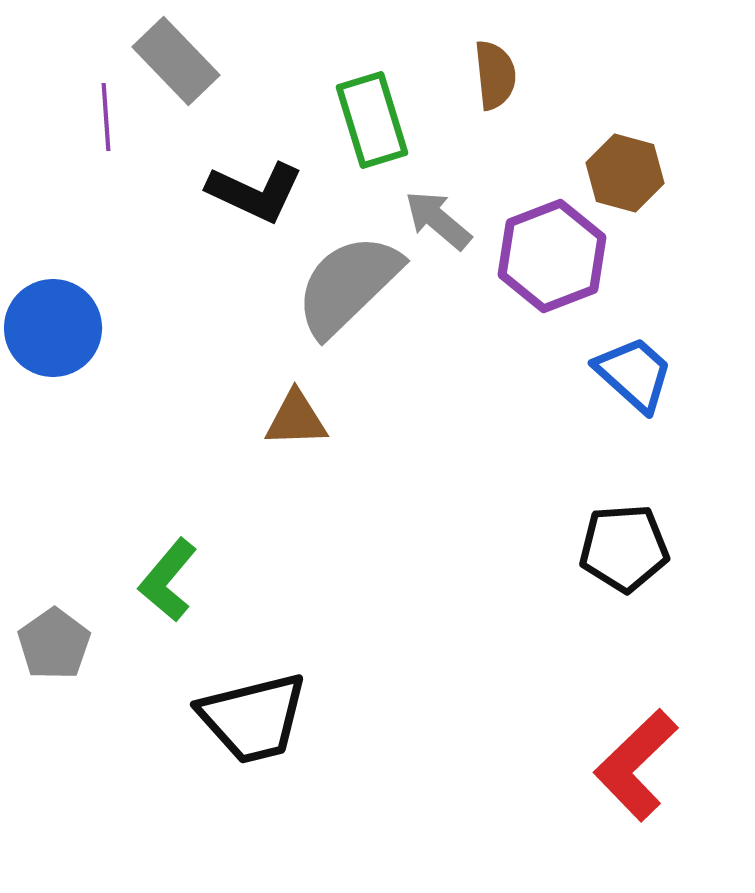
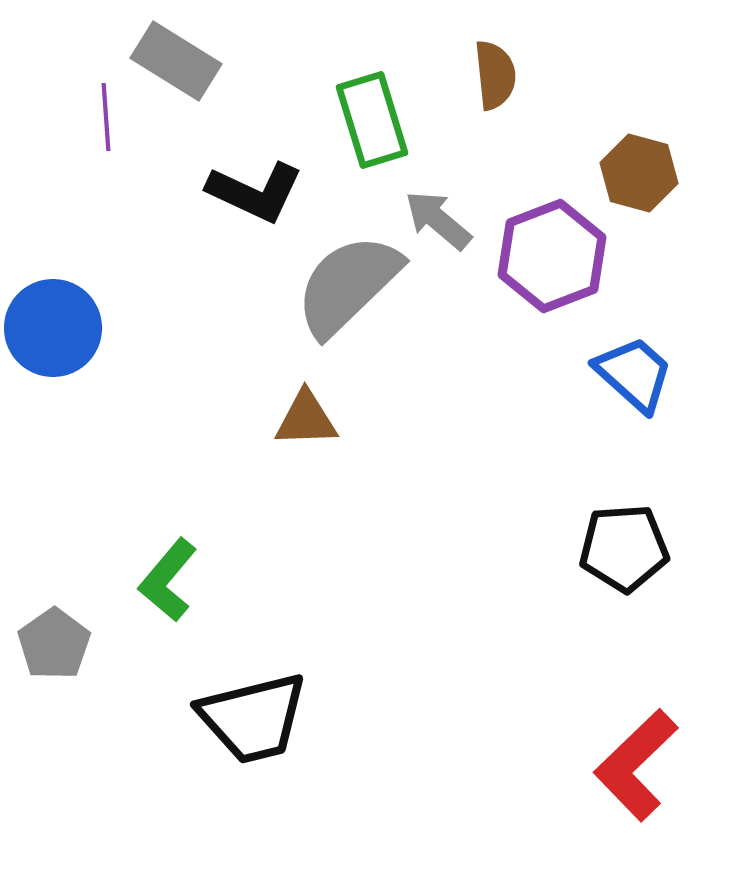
gray rectangle: rotated 14 degrees counterclockwise
brown hexagon: moved 14 px right
brown triangle: moved 10 px right
